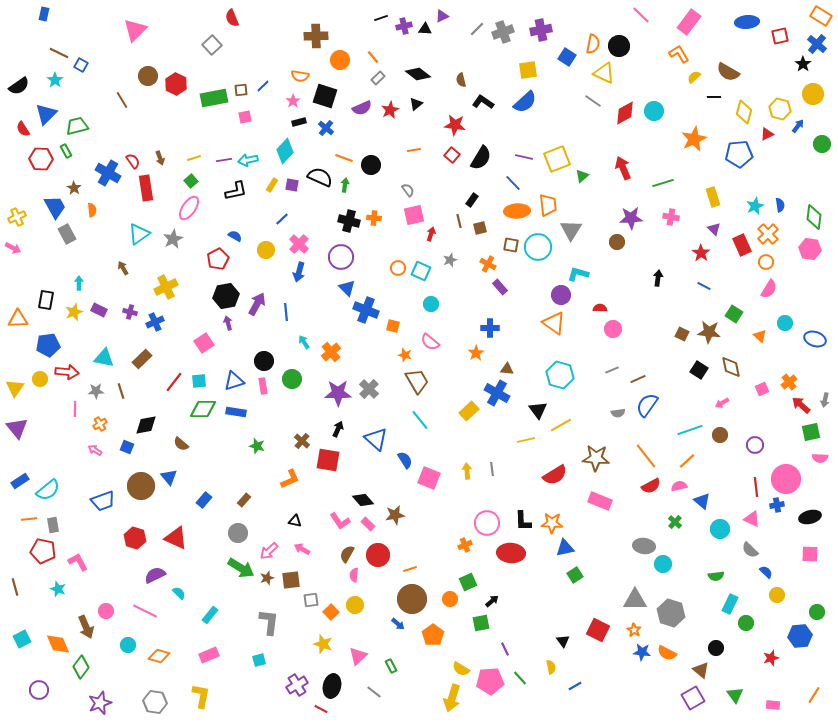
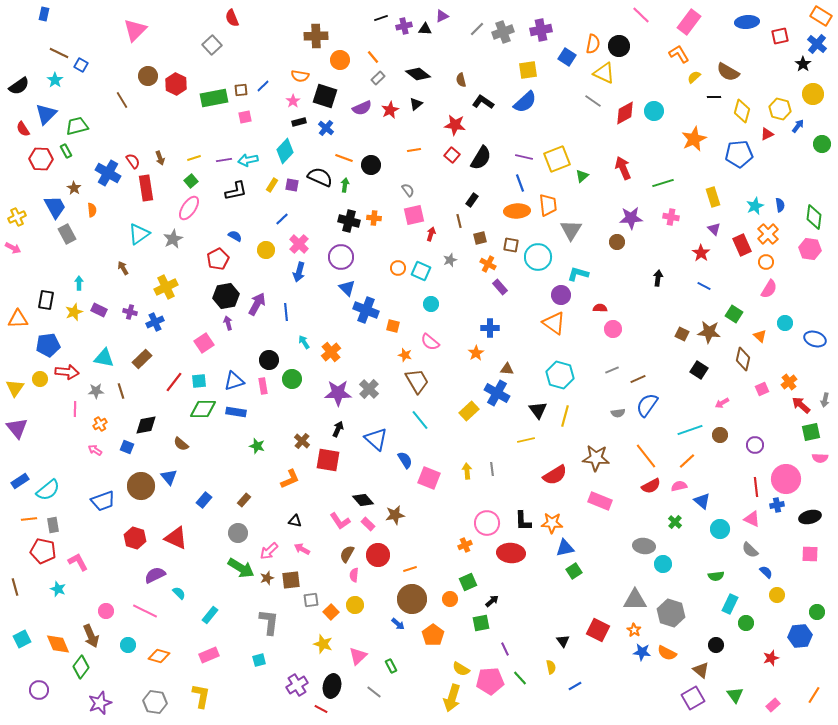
yellow diamond at (744, 112): moved 2 px left, 1 px up
blue line at (513, 183): moved 7 px right; rotated 24 degrees clockwise
brown square at (480, 228): moved 10 px down
cyan circle at (538, 247): moved 10 px down
black circle at (264, 361): moved 5 px right, 1 px up
brown diamond at (731, 367): moved 12 px right, 8 px up; rotated 25 degrees clockwise
yellow line at (561, 425): moved 4 px right, 9 px up; rotated 45 degrees counterclockwise
green square at (575, 575): moved 1 px left, 4 px up
brown arrow at (86, 627): moved 5 px right, 9 px down
black circle at (716, 648): moved 3 px up
pink rectangle at (773, 705): rotated 48 degrees counterclockwise
